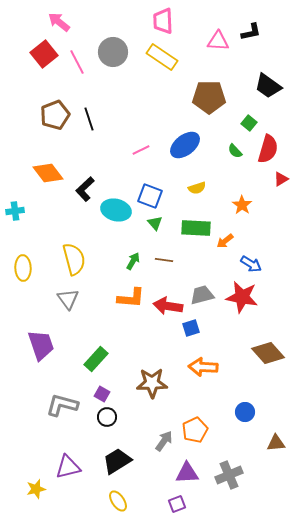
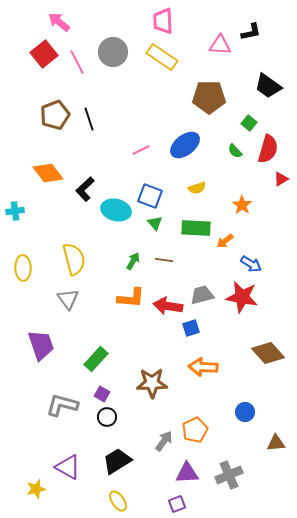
pink triangle at (218, 41): moved 2 px right, 4 px down
purple triangle at (68, 467): rotated 44 degrees clockwise
